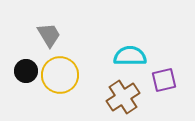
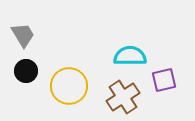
gray trapezoid: moved 26 px left
yellow circle: moved 9 px right, 11 px down
